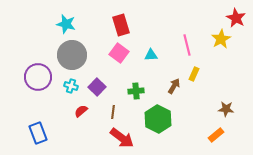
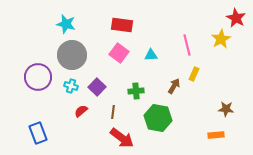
red rectangle: moved 1 px right; rotated 65 degrees counterclockwise
green hexagon: moved 1 px up; rotated 16 degrees counterclockwise
orange rectangle: rotated 35 degrees clockwise
